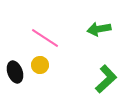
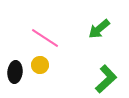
green arrow: rotated 30 degrees counterclockwise
black ellipse: rotated 25 degrees clockwise
